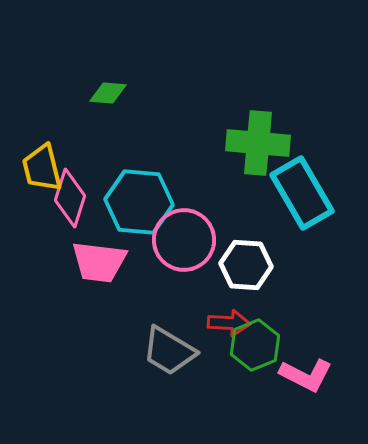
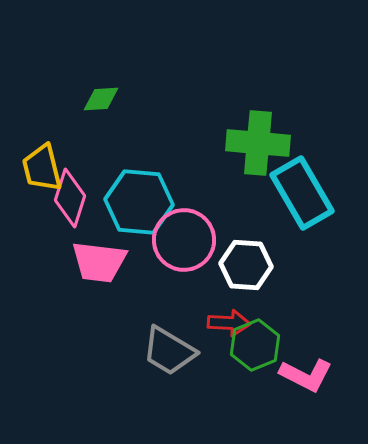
green diamond: moved 7 px left, 6 px down; rotated 9 degrees counterclockwise
